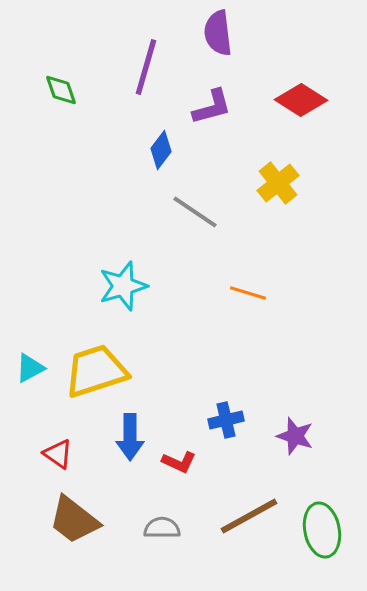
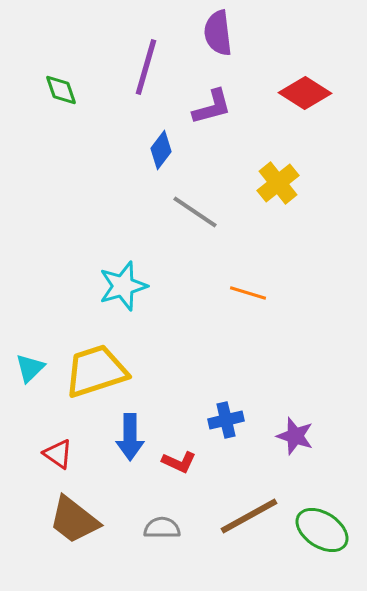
red diamond: moved 4 px right, 7 px up
cyan triangle: rotated 16 degrees counterclockwise
green ellipse: rotated 46 degrees counterclockwise
